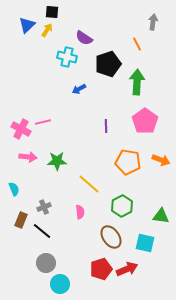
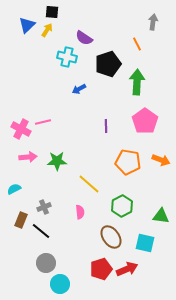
pink arrow: rotated 12 degrees counterclockwise
cyan semicircle: rotated 96 degrees counterclockwise
black line: moved 1 px left
